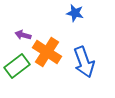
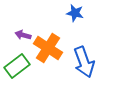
orange cross: moved 1 px right, 4 px up
